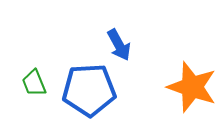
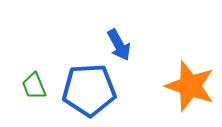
green trapezoid: moved 3 px down
orange star: moved 2 px left, 1 px up
